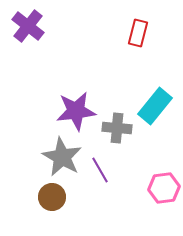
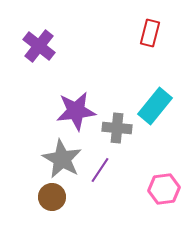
purple cross: moved 11 px right, 20 px down
red rectangle: moved 12 px right
gray star: moved 2 px down
purple line: rotated 64 degrees clockwise
pink hexagon: moved 1 px down
